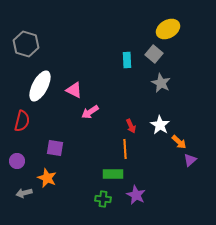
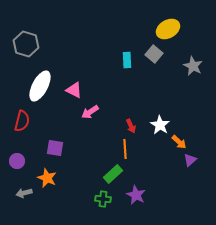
gray star: moved 32 px right, 17 px up
green rectangle: rotated 42 degrees counterclockwise
